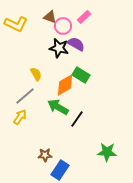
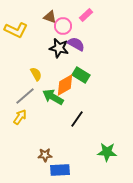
pink rectangle: moved 2 px right, 2 px up
yellow L-shape: moved 6 px down
green arrow: moved 5 px left, 10 px up
blue rectangle: rotated 54 degrees clockwise
